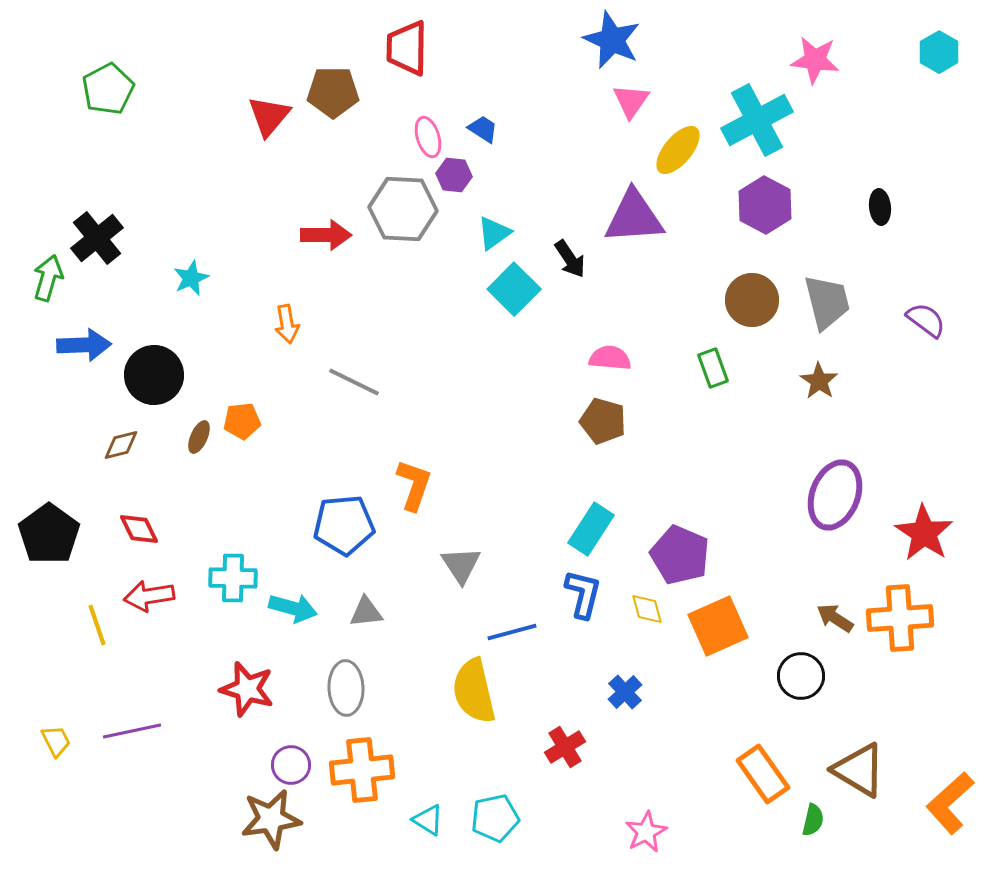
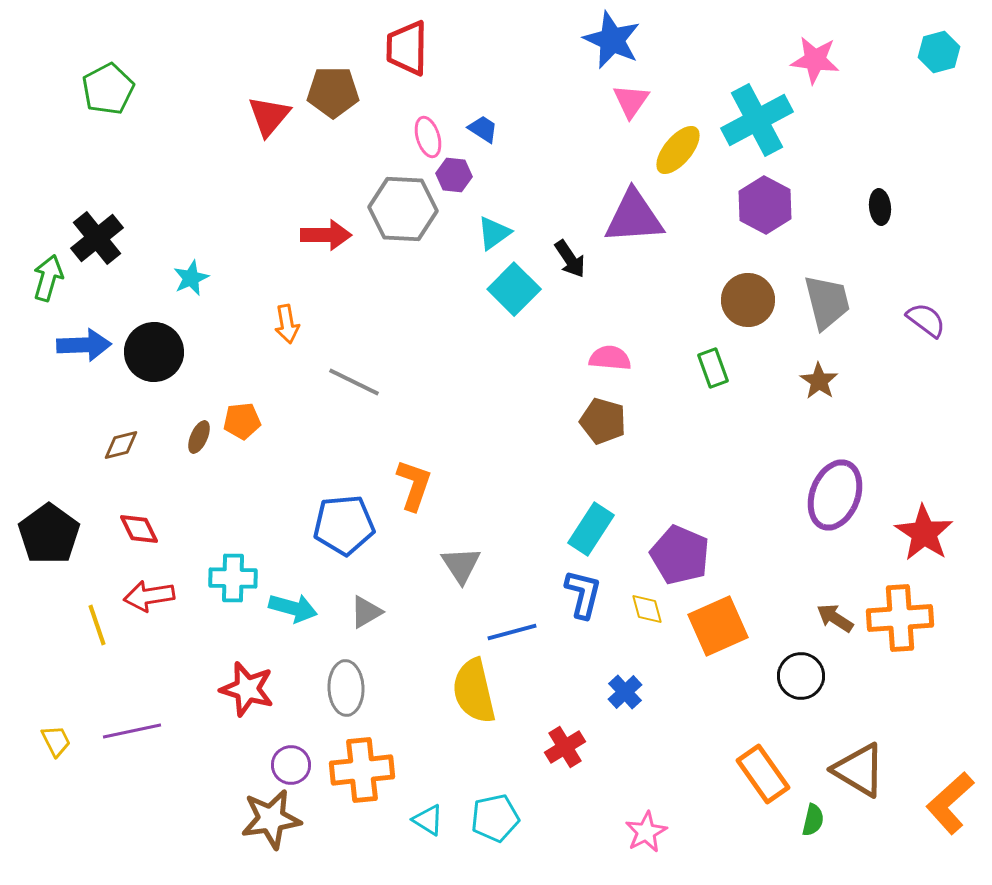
cyan hexagon at (939, 52): rotated 15 degrees clockwise
brown circle at (752, 300): moved 4 px left
black circle at (154, 375): moved 23 px up
gray triangle at (366, 612): rotated 24 degrees counterclockwise
